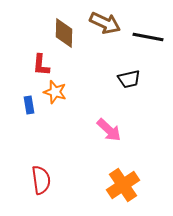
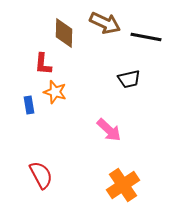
black line: moved 2 px left
red L-shape: moved 2 px right, 1 px up
red semicircle: moved 5 px up; rotated 20 degrees counterclockwise
